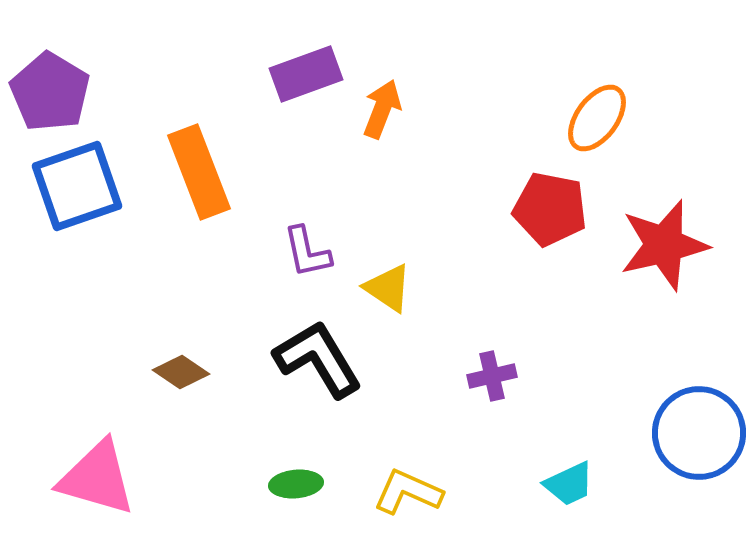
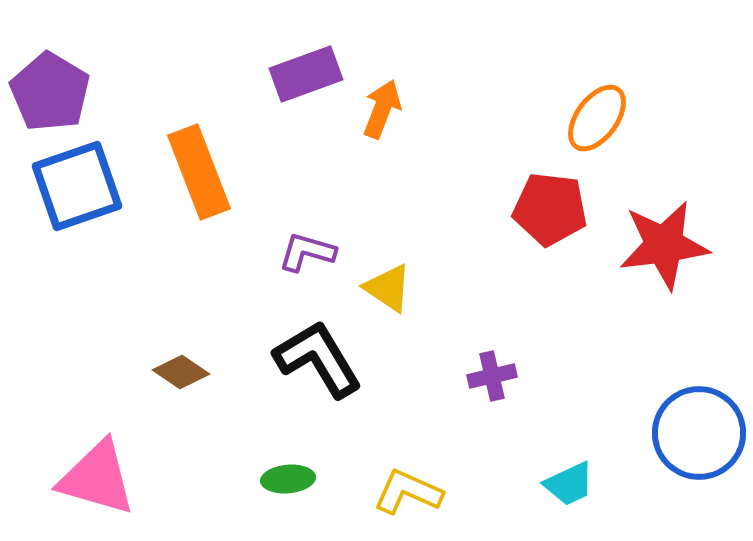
red pentagon: rotated 4 degrees counterclockwise
red star: rotated 6 degrees clockwise
purple L-shape: rotated 118 degrees clockwise
green ellipse: moved 8 px left, 5 px up
